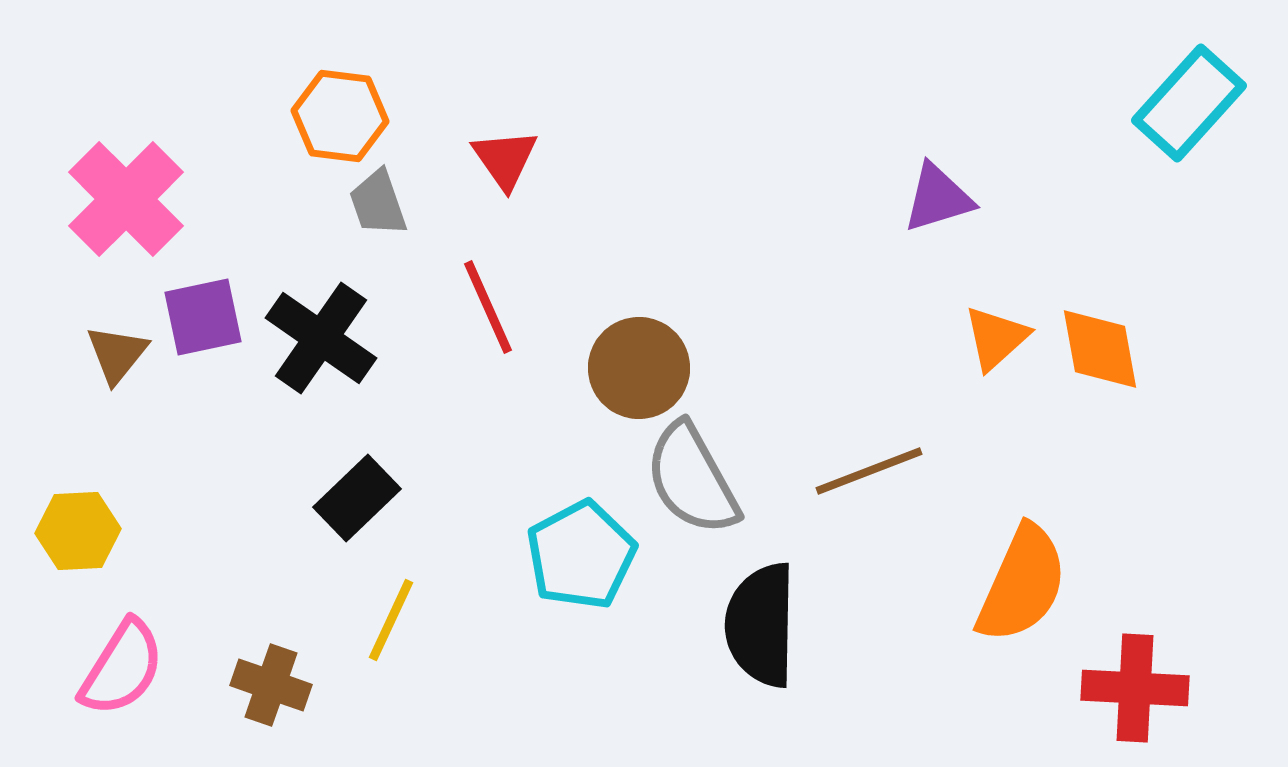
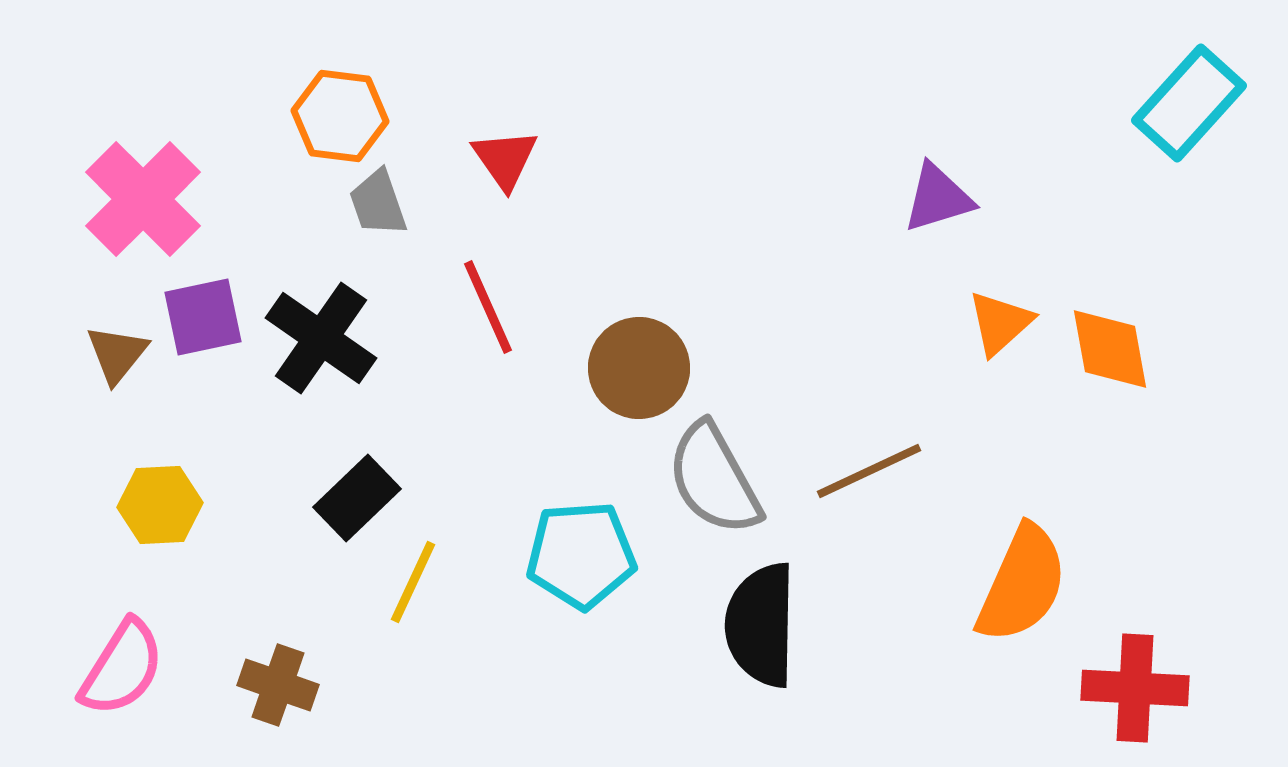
pink cross: moved 17 px right
orange triangle: moved 4 px right, 15 px up
orange diamond: moved 10 px right
brown line: rotated 4 degrees counterclockwise
gray semicircle: moved 22 px right
yellow hexagon: moved 82 px right, 26 px up
cyan pentagon: rotated 24 degrees clockwise
yellow line: moved 22 px right, 38 px up
brown cross: moved 7 px right
